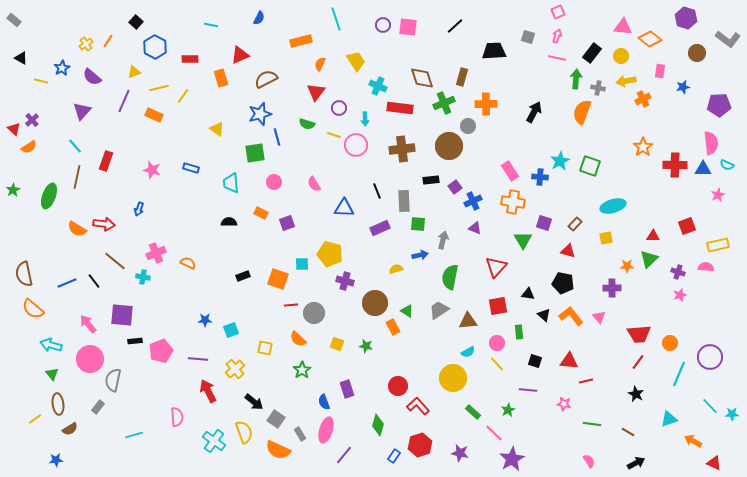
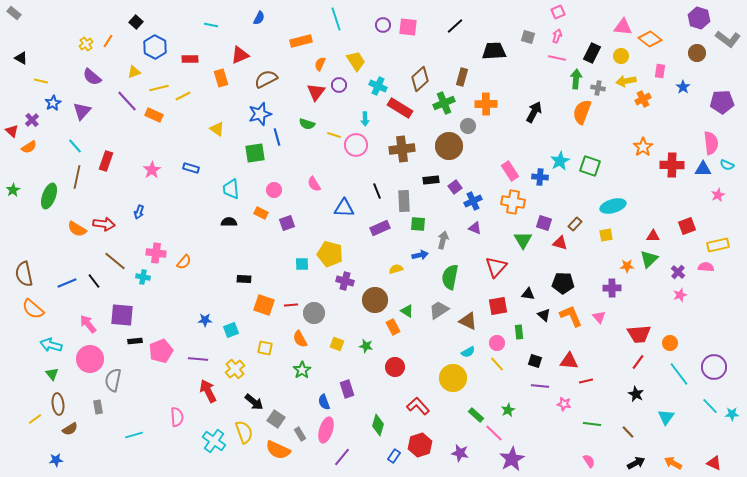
purple hexagon at (686, 18): moved 13 px right
gray rectangle at (14, 20): moved 7 px up
black rectangle at (592, 53): rotated 12 degrees counterclockwise
blue star at (62, 68): moved 9 px left, 35 px down
brown diamond at (422, 78): moved 2 px left, 1 px down; rotated 65 degrees clockwise
blue star at (683, 87): rotated 24 degrees counterclockwise
yellow line at (183, 96): rotated 28 degrees clockwise
purple line at (124, 101): moved 3 px right; rotated 65 degrees counterclockwise
purple pentagon at (719, 105): moved 3 px right, 3 px up
purple circle at (339, 108): moved 23 px up
red rectangle at (400, 108): rotated 25 degrees clockwise
red triangle at (14, 129): moved 2 px left, 2 px down
red cross at (675, 165): moved 3 px left
pink star at (152, 170): rotated 24 degrees clockwise
pink circle at (274, 182): moved 8 px down
cyan trapezoid at (231, 183): moved 6 px down
blue arrow at (139, 209): moved 3 px down
yellow square at (606, 238): moved 3 px up
red triangle at (568, 251): moved 8 px left, 8 px up
pink cross at (156, 253): rotated 30 degrees clockwise
orange semicircle at (188, 263): moved 4 px left, 1 px up; rotated 105 degrees clockwise
purple cross at (678, 272): rotated 24 degrees clockwise
black rectangle at (243, 276): moved 1 px right, 3 px down; rotated 24 degrees clockwise
orange square at (278, 279): moved 14 px left, 26 px down
black pentagon at (563, 283): rotated 10 degrees counterclockwise
brown circle at (375, 303): moved 3 px up
orange L-shape at (571, 316): rotated 15 degrees clockwise
brown triangle at (468, 321): rotated 30 degrees clockwise
orange semicircle at (298, 339): moved 2 px right; rotated 18 degrees clockwise
purple circle at (710, 357): moved 4 px right, 10 px down
cyan line at (679, 374): rotated 60 degrees counterclockwise
red circle at (398, 386): moved 3 px left, 19 px up
purple line at (528, 390): moved 12 px right, 4 px up
gray rectangle at (98, 407): rotated 48 degrees counterclockwise
green rectangle at (473, 412): moved 3 px right, 3 px down
cyan triangle at (669, 419): moved 3 px left, 2 px up; rotated 36 degrees counterclockwise
brown line at (628, 432): rotated 16 degrees clockwise
orange arrow at (693, 441): moved 20 px left, 22 px down
purple line at (344, 455): moved 2 px left, 2 px down
